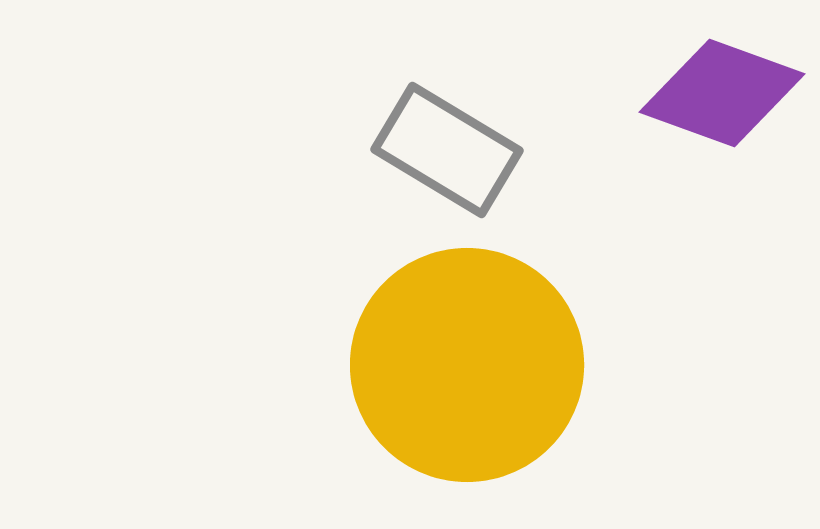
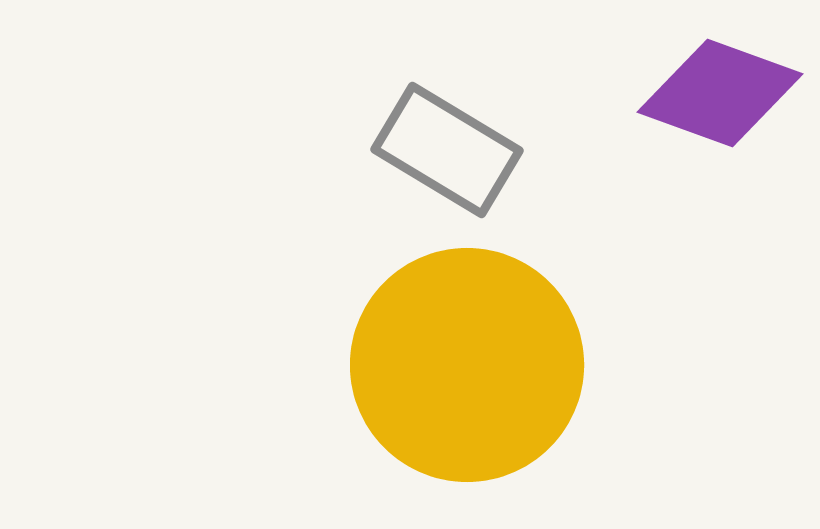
purple diamond: moved 2 px left
